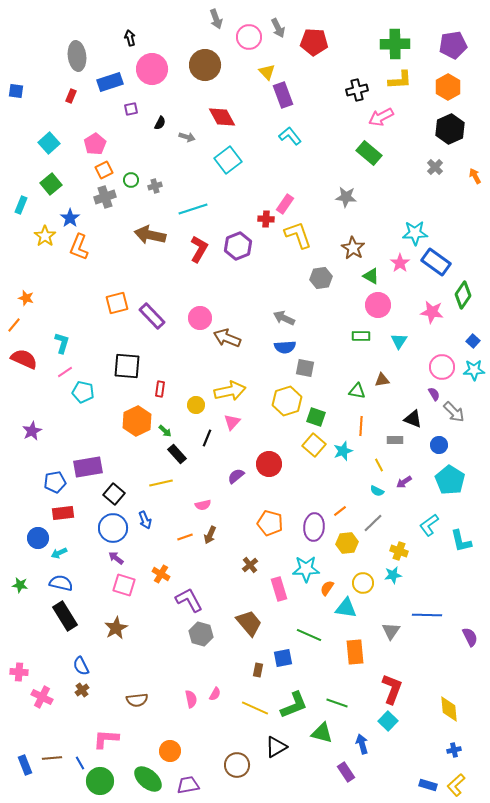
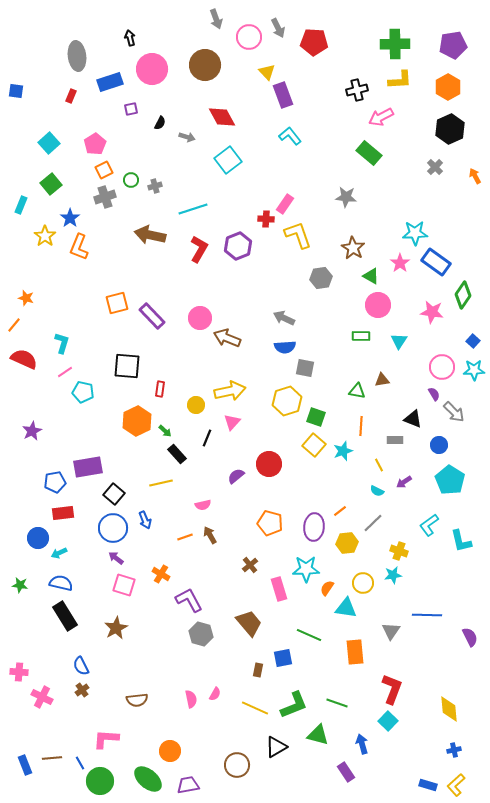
brown arrow at (210, 535): rotated 126 degrees clockwise
green triangle at (322, 733): moved 4 px left, 2 px down
